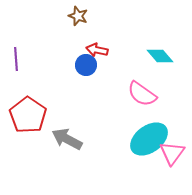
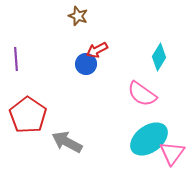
red arrow: rotated 40 degrees counterclockwise
cyan diamond: moved 1 px left, 1 px down; rotated 72 degrees clockwise
blue circle: moved 1 px up
gray arrow: moved 3 px down
